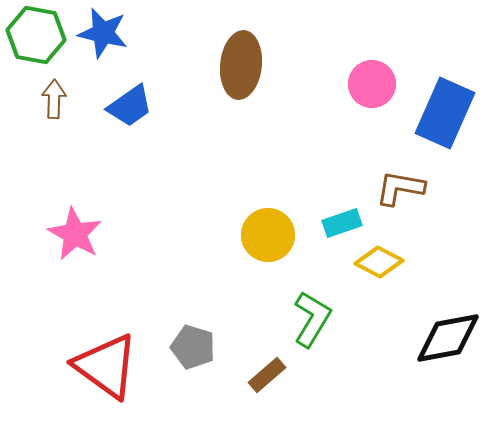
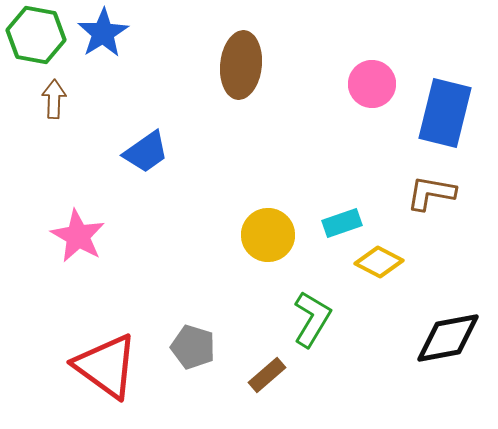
blue star: rotated 27 degrees clockwise
blue trapezoid: moved 16 px right, 46 px down
blue rectangle: rotated 10 degrees counterclockwise
brown L-shape: moved 31 px right, 5 px down
pink star: moved 3 px right, 2 px down
